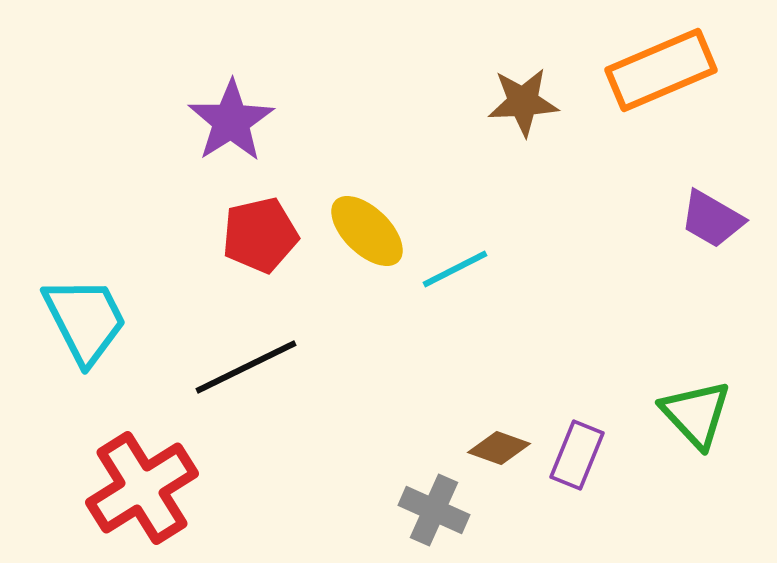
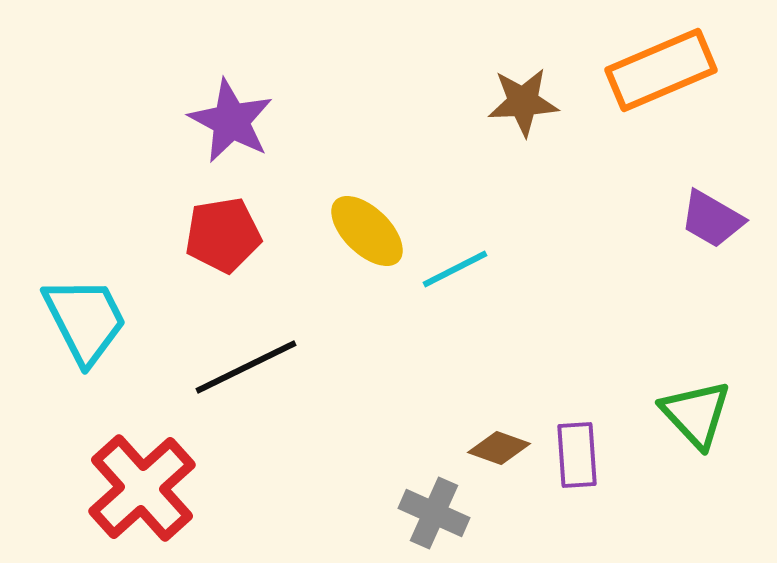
purple star: rotated 12 degrees counterclockwise
red pentagon: moved 37 px left; rotated 4 degrees clockwise
purple rectangle: rotated 26 degrees counterclockwise
red cross: rotated 10 degrees counterclockwise
gray cross: moved 3 px down
